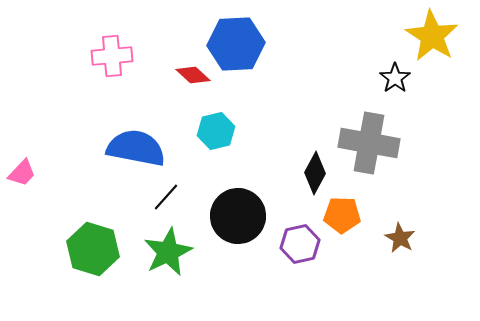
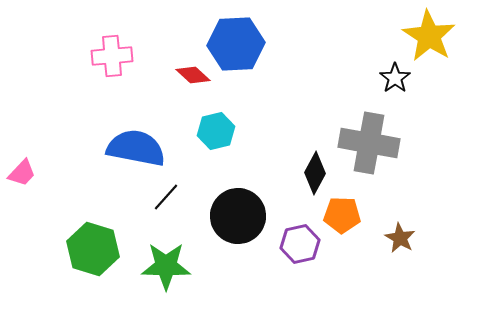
yellow star: moved 3 px left
green star: moved 2 px left, 14 px down; rotated 27 degrees clockwise
